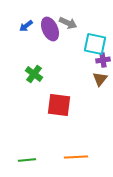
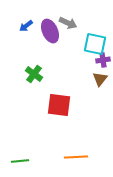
purple ellipse: moved 2 px down
green line: moved 7 px left, 1 px down
